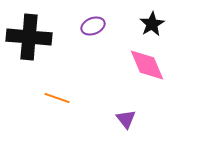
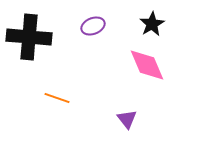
purple triangle: moved 1 px right
